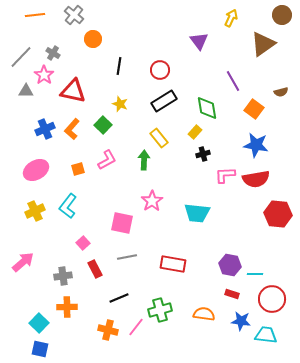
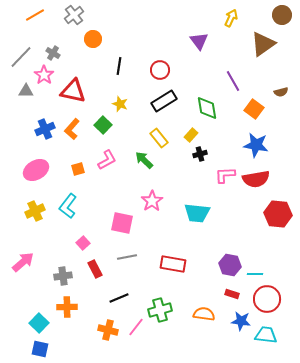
orange line at (35, 15): rotated 24 degrees counterclockwise
gray cross at (74, 15): rotated 12 degrees clockwise
yellow rectangle at (195, 132): moved 4 px left, 3 px down
black cross at (203, 154): moved 3 px left
green arrow at (144, 160): rotated 48 degrees counterclockwise
red circle at (272, 299): moved 5 px left
